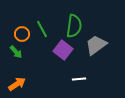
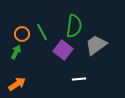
green line: moved 3 px down
green arrow: rotated 112 degrees counterclockwise
